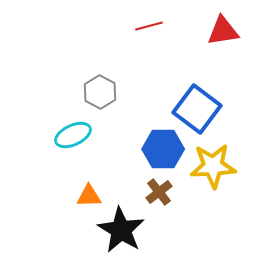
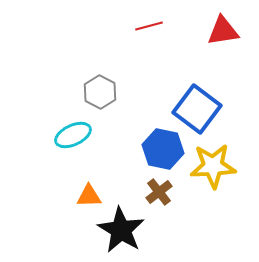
blue hexagon: rotated 12 degrees clockwise
